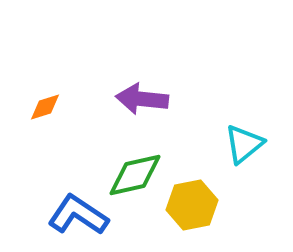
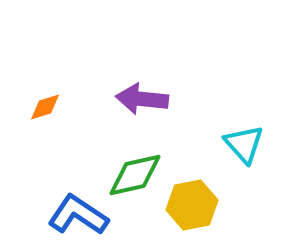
cyan triangle: rotated 33 degrees counterclockwise
